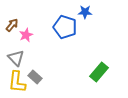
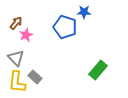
blue star: moved 1 px left
brown arrow: moved 4 px right, 2 px up
green rectangle: moved 1 px left, 2 px up
